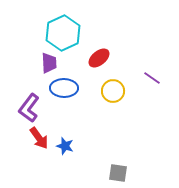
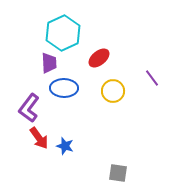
purple line: rotated 18 degrees clockwise
